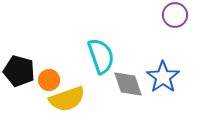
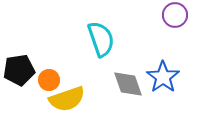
cyan semicircle: moved 17 px up
black pentagon: moved 1 px up; rotated 24 degrees counterclockwise
